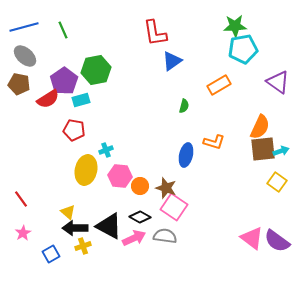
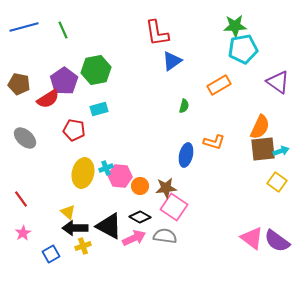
red L-shape: moved 2 px right
gray ellipse: moved 82 px down
cyan rectangle: moved 18 px right, 9 px down
cyan cross: moved 18 px down
yellow ellipse: moved 3 px left, 3 px down
brown star: rotated 25 degrees counterclockwise
